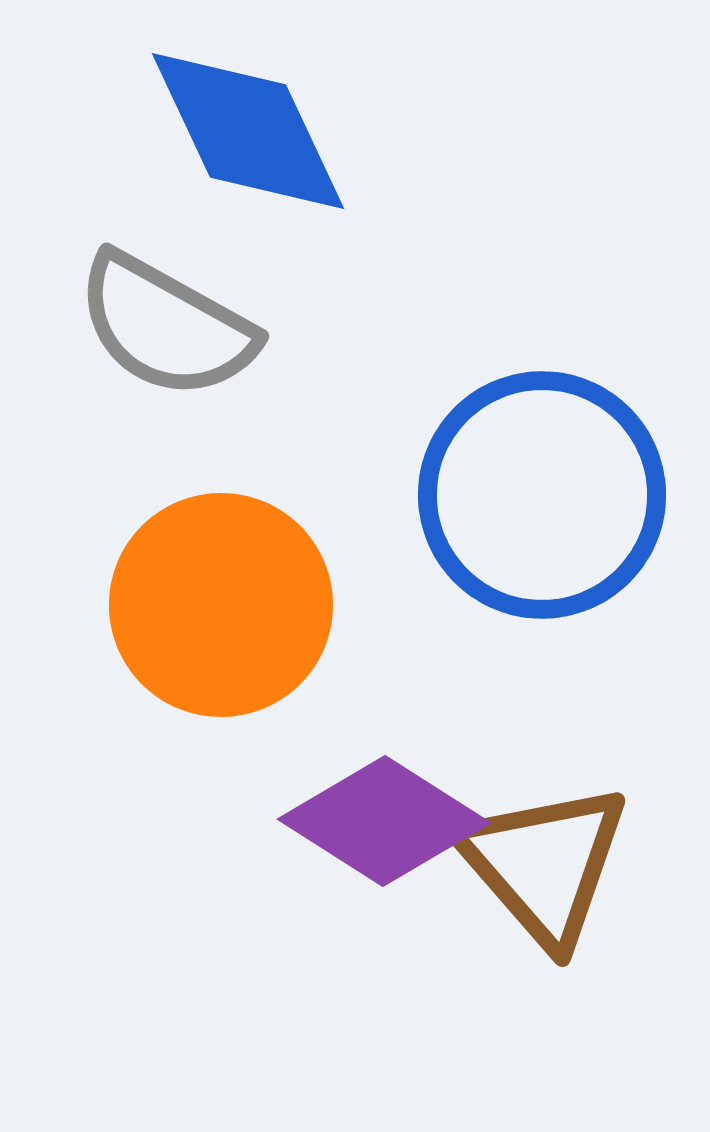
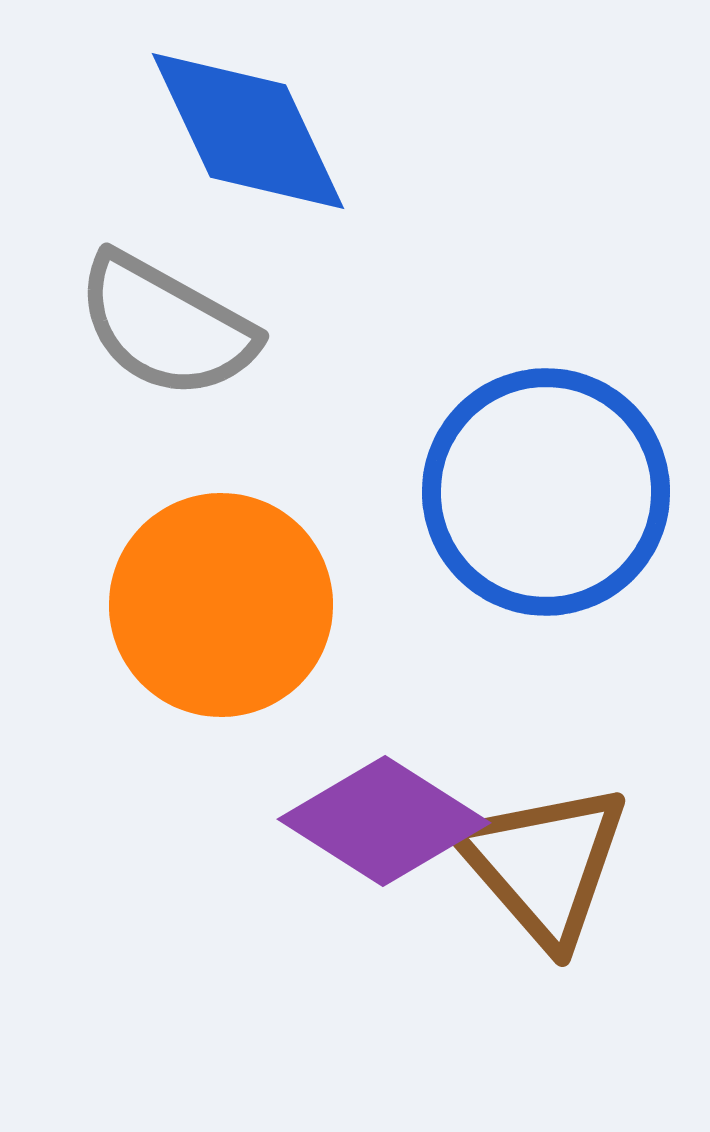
blue circle: moved 4 px right, 3 px up
